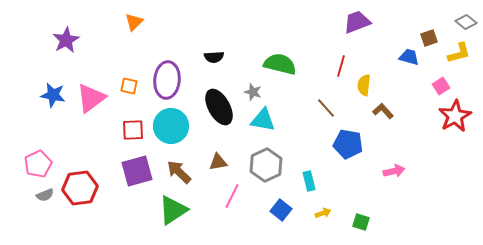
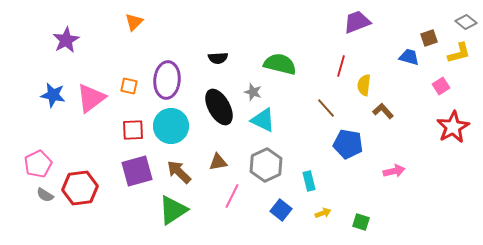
black semicircle: moved 4 px right, 1 px down
red star: moved 2 px left, 11 px down
cyan triangle: rotated 16 degrees clockwise
gray semicircle: rotated 54 degrees clockwise
